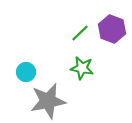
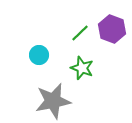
green star: rotated 10 degrees clockwise
cyan circle: moved 13 px right, 17 px up
gray star: moved 5 px right
